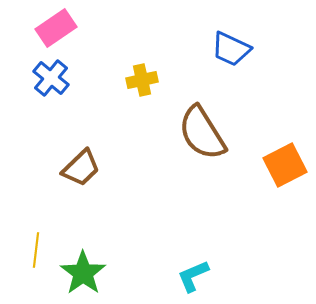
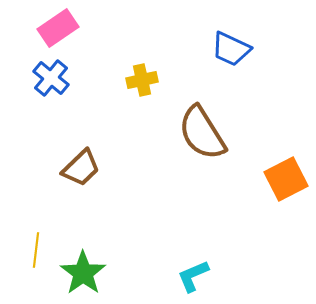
pink rectangle: moved 2 px right
orange square: moved 1 px right, 14 px down
